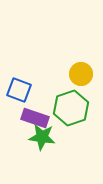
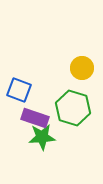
yellow circle: moved 1 px right, 6 px up
green hexagon: moved 2 px right; rotated 24 degrees counterclockwise
green star: rotated 12 degrees counterclockwise
